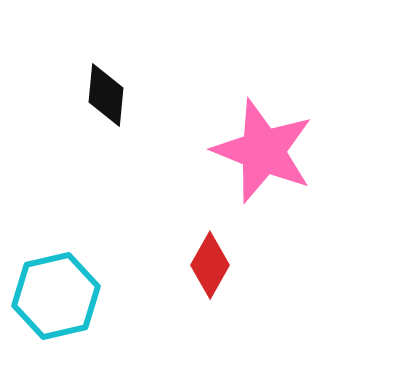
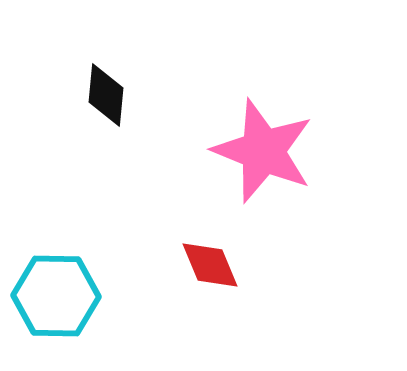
red diamond: rotated 52 degrees counterclockwise
cyan hexagon: rotated 14 degrees clockwise
